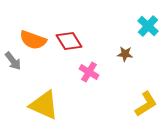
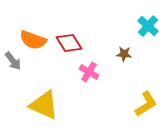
red diamond: moved 2 px down
brown star: moved 1 px left
